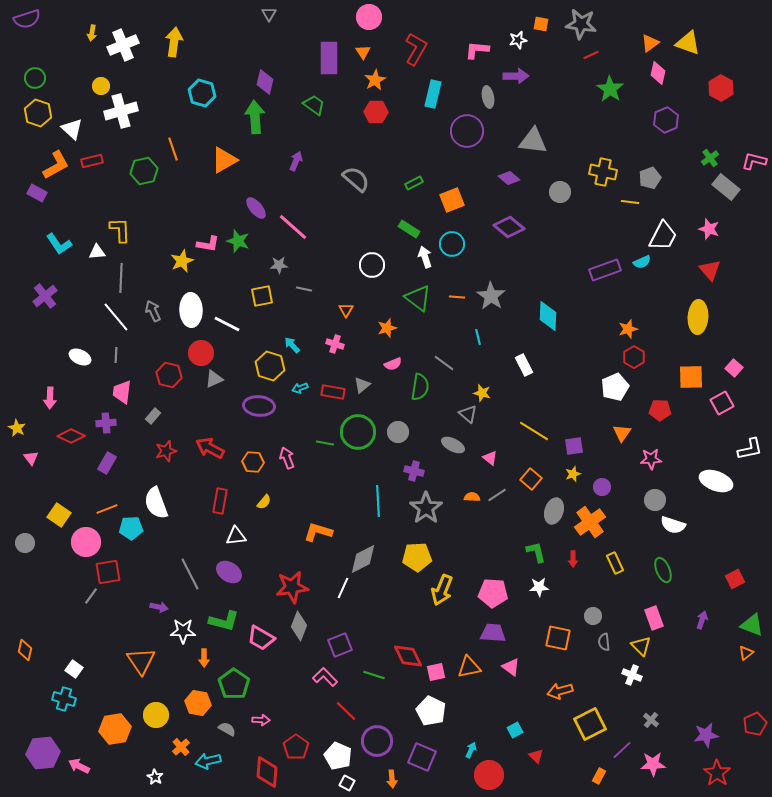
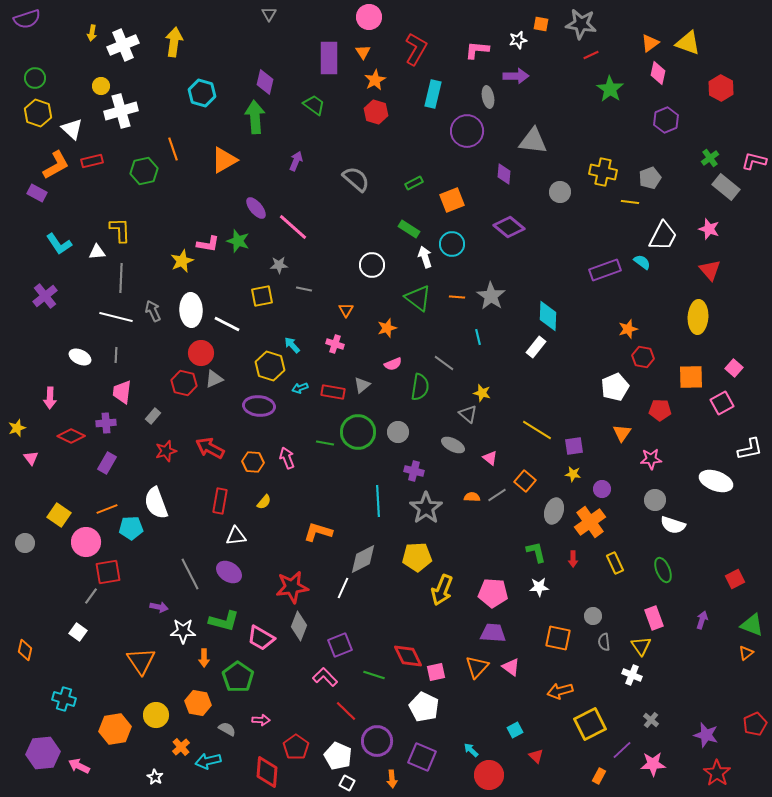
red hexagon at (376, 112): rotated 15 degrees clockwise
purple diamond at (509, 178): moved 5 px left, 4 px up; rotated 55 degrees clockwise
cyan semicircle at (642, 262): rotated 120 degrees counterclockwise
white line at (116, 317): rotated 36 degrees counterclockwise
red hexagon at (634, 357): moved 9 px right; rotated 20 degrees counterclockwise
white rectangle at (524, 365): moved 12 px right, 18 px up; rotated 65 degrees clockwise
red hexagon at (169, 375): moved 15 px right, 8 px down
yellow star at (17, 428): rotated 24 degrees clockwise
yellow line at (534, 431): moved 3 px right, 1 px up
yellow star at (573, 474): rotated 28 degrees clockwise
orange square at (531, 479): moved 6 px left, 2 px down
purple circle at (602, 487): moved 2 px down
yellow triangle at (641, 646): rotated 10 degrees clockwise
orange triangle at (469, 667): moved 8 px right; rotated 35 degrees counterclockwise
white square at (74, 669): moved 4 px right, 37 px up
green pentagon at (234, 684): moved 4 px right, 7 px up
white pentagon at (431, 711): moved 7 px left, 4 px up
purple star at (706, 735): rotated 25 degrees clockwise
cyan arrow at (471, 750): rotated 70 degrees counterclockwise
